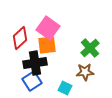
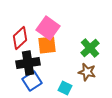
black cross: moved 7 px left
brown star: moved 2 px right; rotated 18 degrees clockwise
